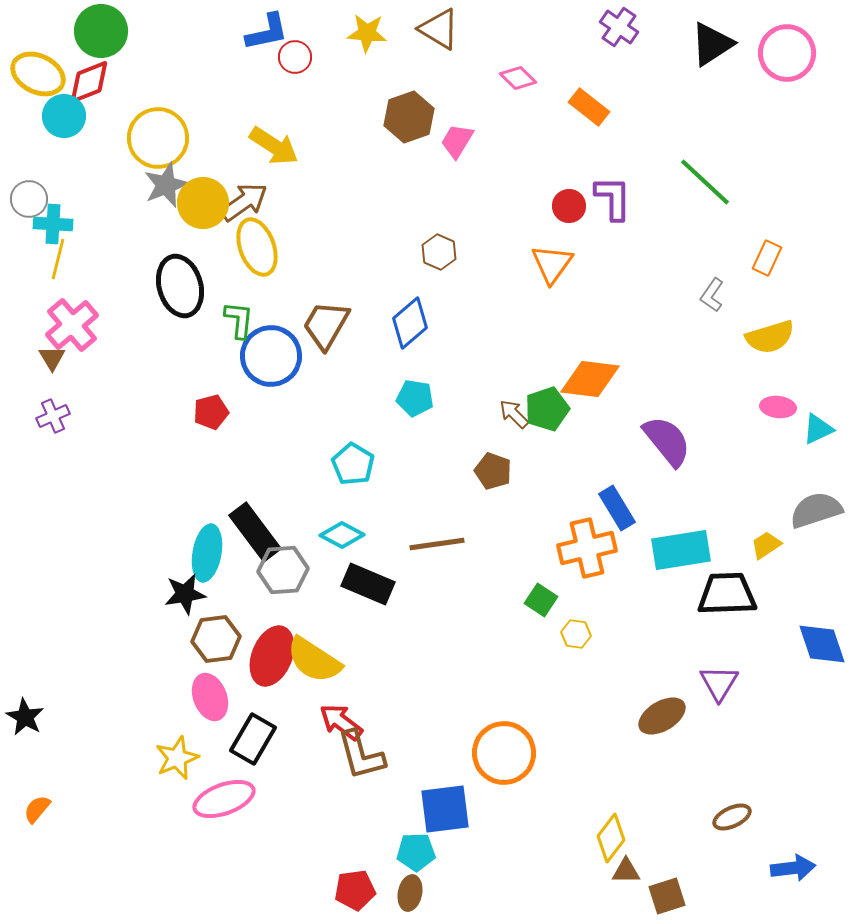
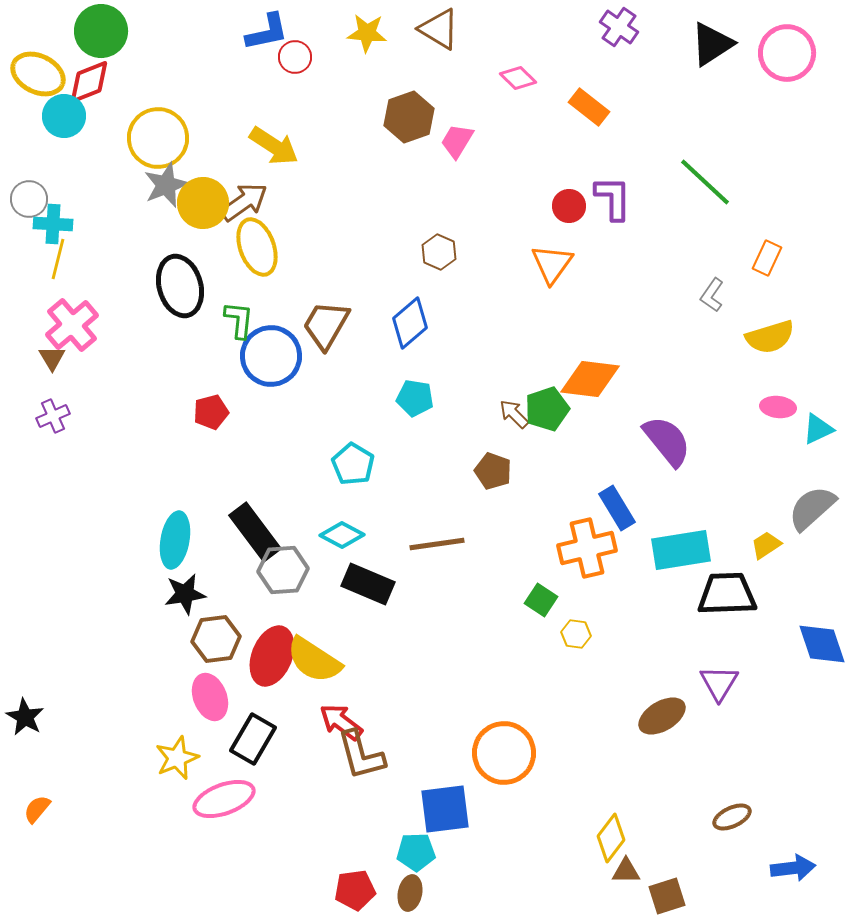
gray semicircle at (816, 510): moved 4 px left, 2 px up; rotated 24 degrees counterclockwise
cyan ellipse at (207, 553): moved 32 px left, 13 px up
